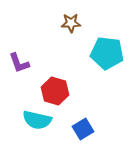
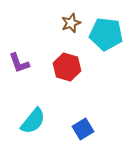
brown star: rotated 18 degrees counterclockwise
cyan pentagon: moved 1 px left, 19 px up
red hexagon: moved 12 px right, 24 px up
cyan semicircle: moved 4 px left, 1 px down; rotated 64 degrees counterclockwise
